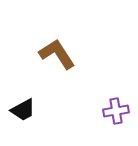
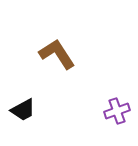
purple cross: moved 1 px right; rotated 10 degrees counterclockwise
